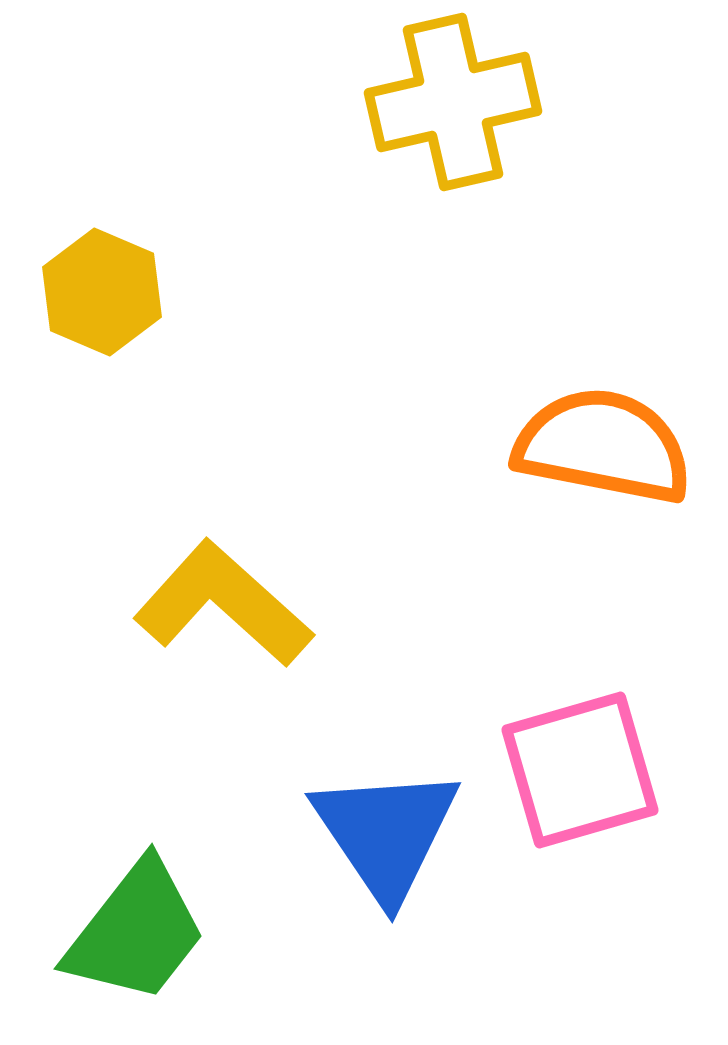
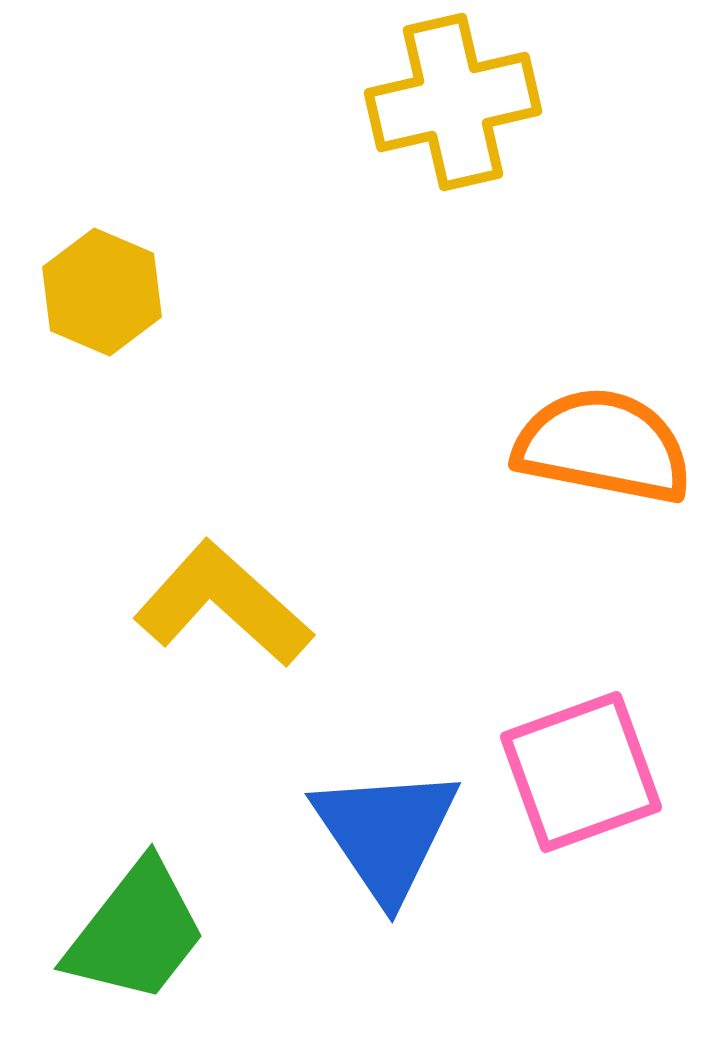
pink square: moved 1 px right, 2 px down; rotated 4 degrees counterclockwise
